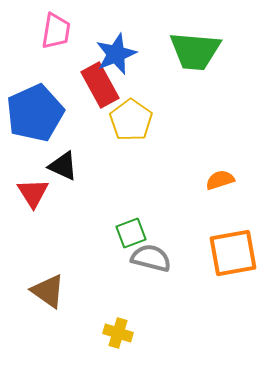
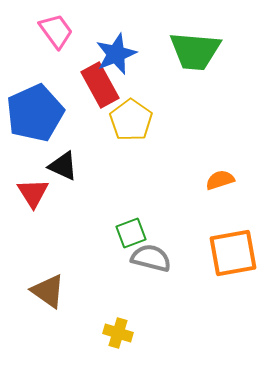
pink trapezoid: rotated 45 degrees counterclockwise
